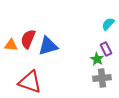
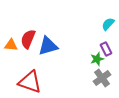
green star: rotated 24 degrees clockwise
gray cross: rotated 30 degrees counterclockwise
